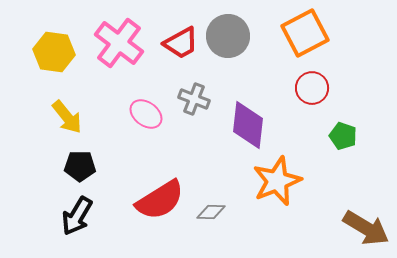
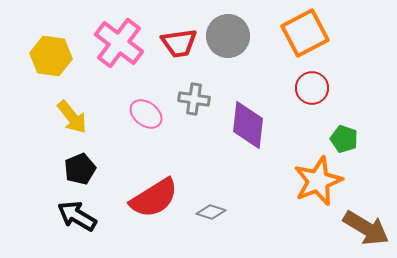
red trapezoid: moved 2 px left; rotated 21 degrees clockwise
yellow hexagon: moved 3 px left, 4 px down
gray cross: rotated 12 degrees counterclockwise
yellow arrow: moved 5 px right
green pentagon: moved 1 px right, 3 px down
black pentagon: moved 3 px down; rotated 24 degrees counterclockwise
orange star: moved 41 px right
red semicircle: moved 6 px left, 2 px up
gray diamond: rotated 16 degrees clockwise
black arrow: rotated 90 degrees clockwise
